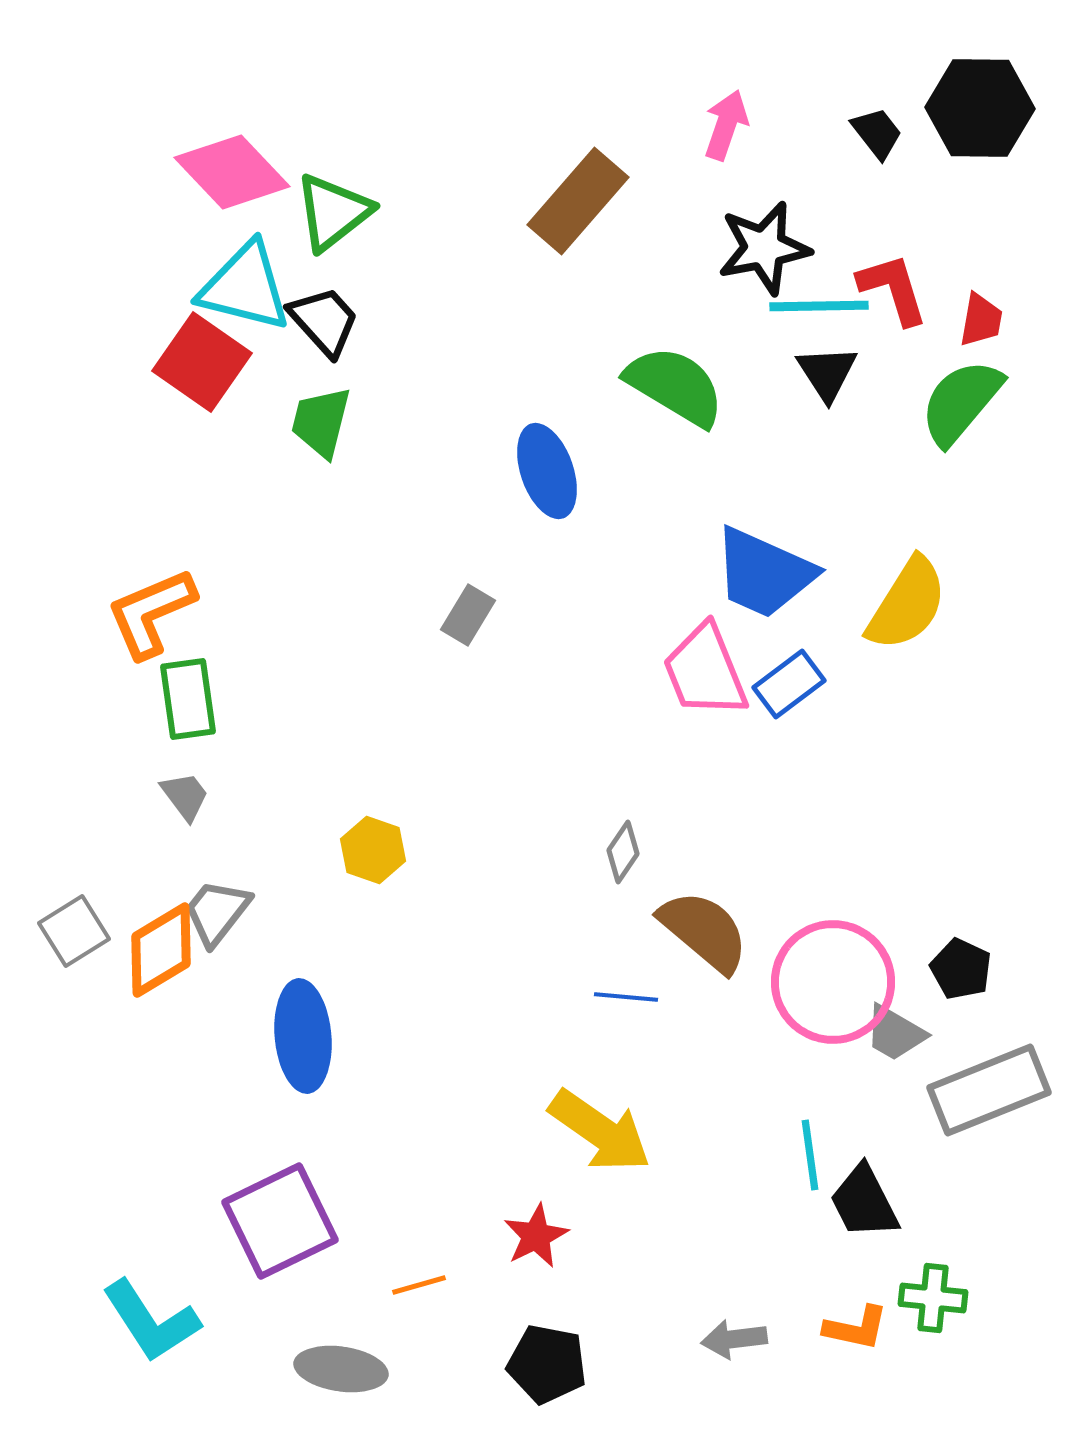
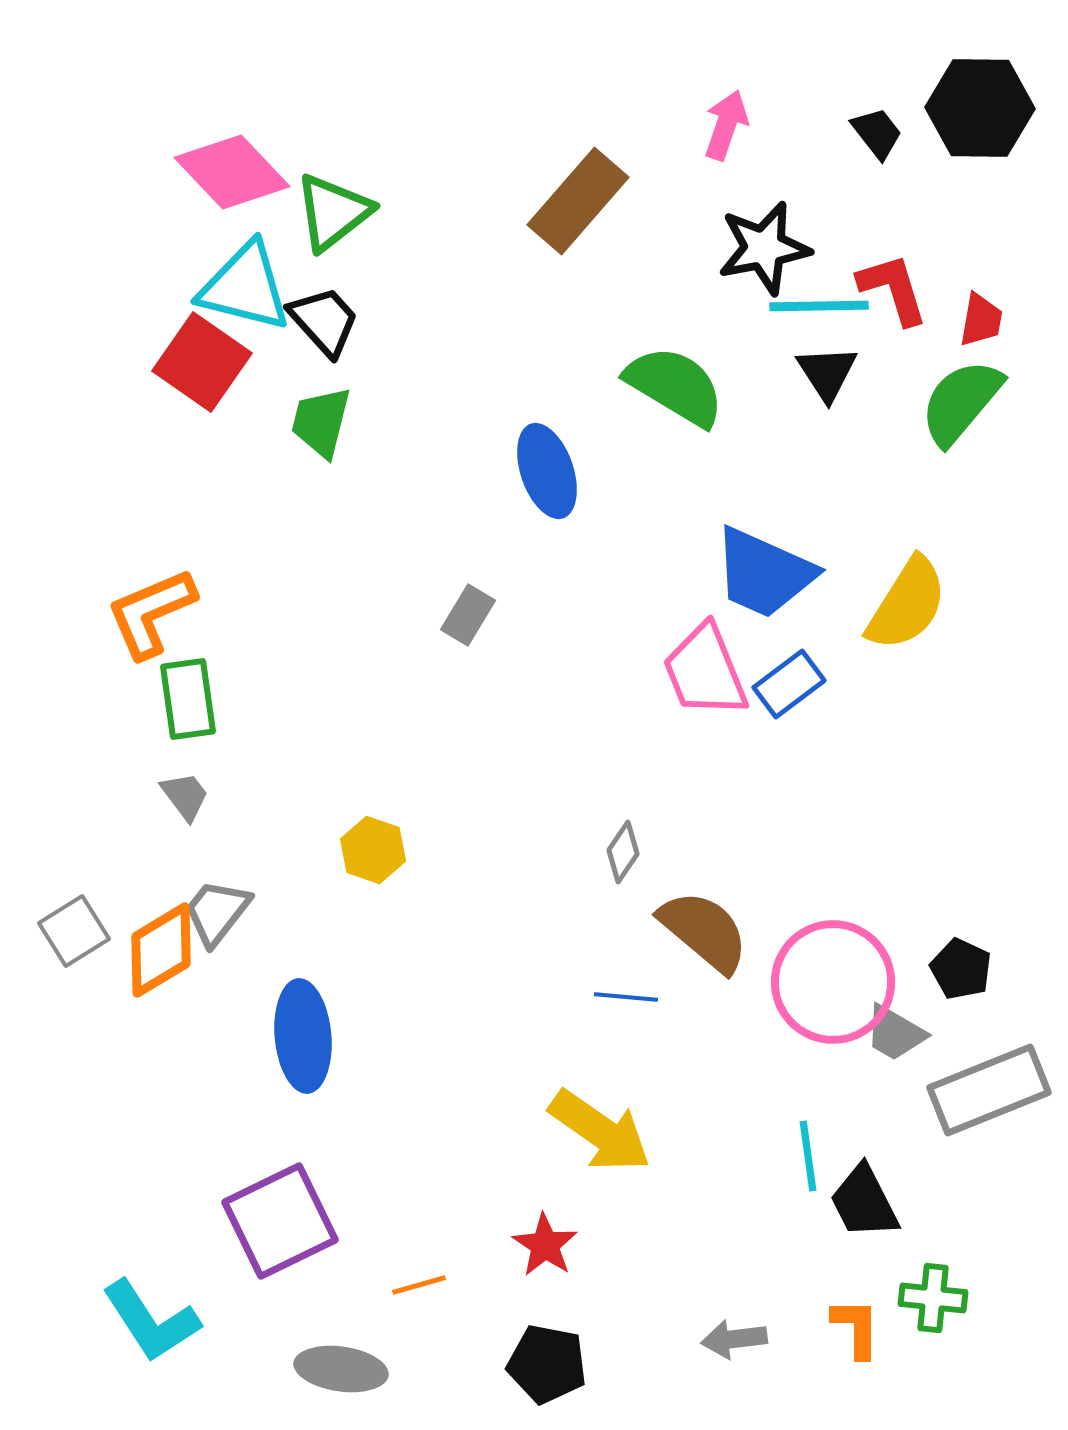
cyan line at (810, 1155): moved 2 px left, 1 px down
red star at (536, 1236): moved 9 px right, 9 px down; rotated 12 degrees counterclockwise
orange L-shape at (856, 1328): rotated 102 degrees counterclockwise
